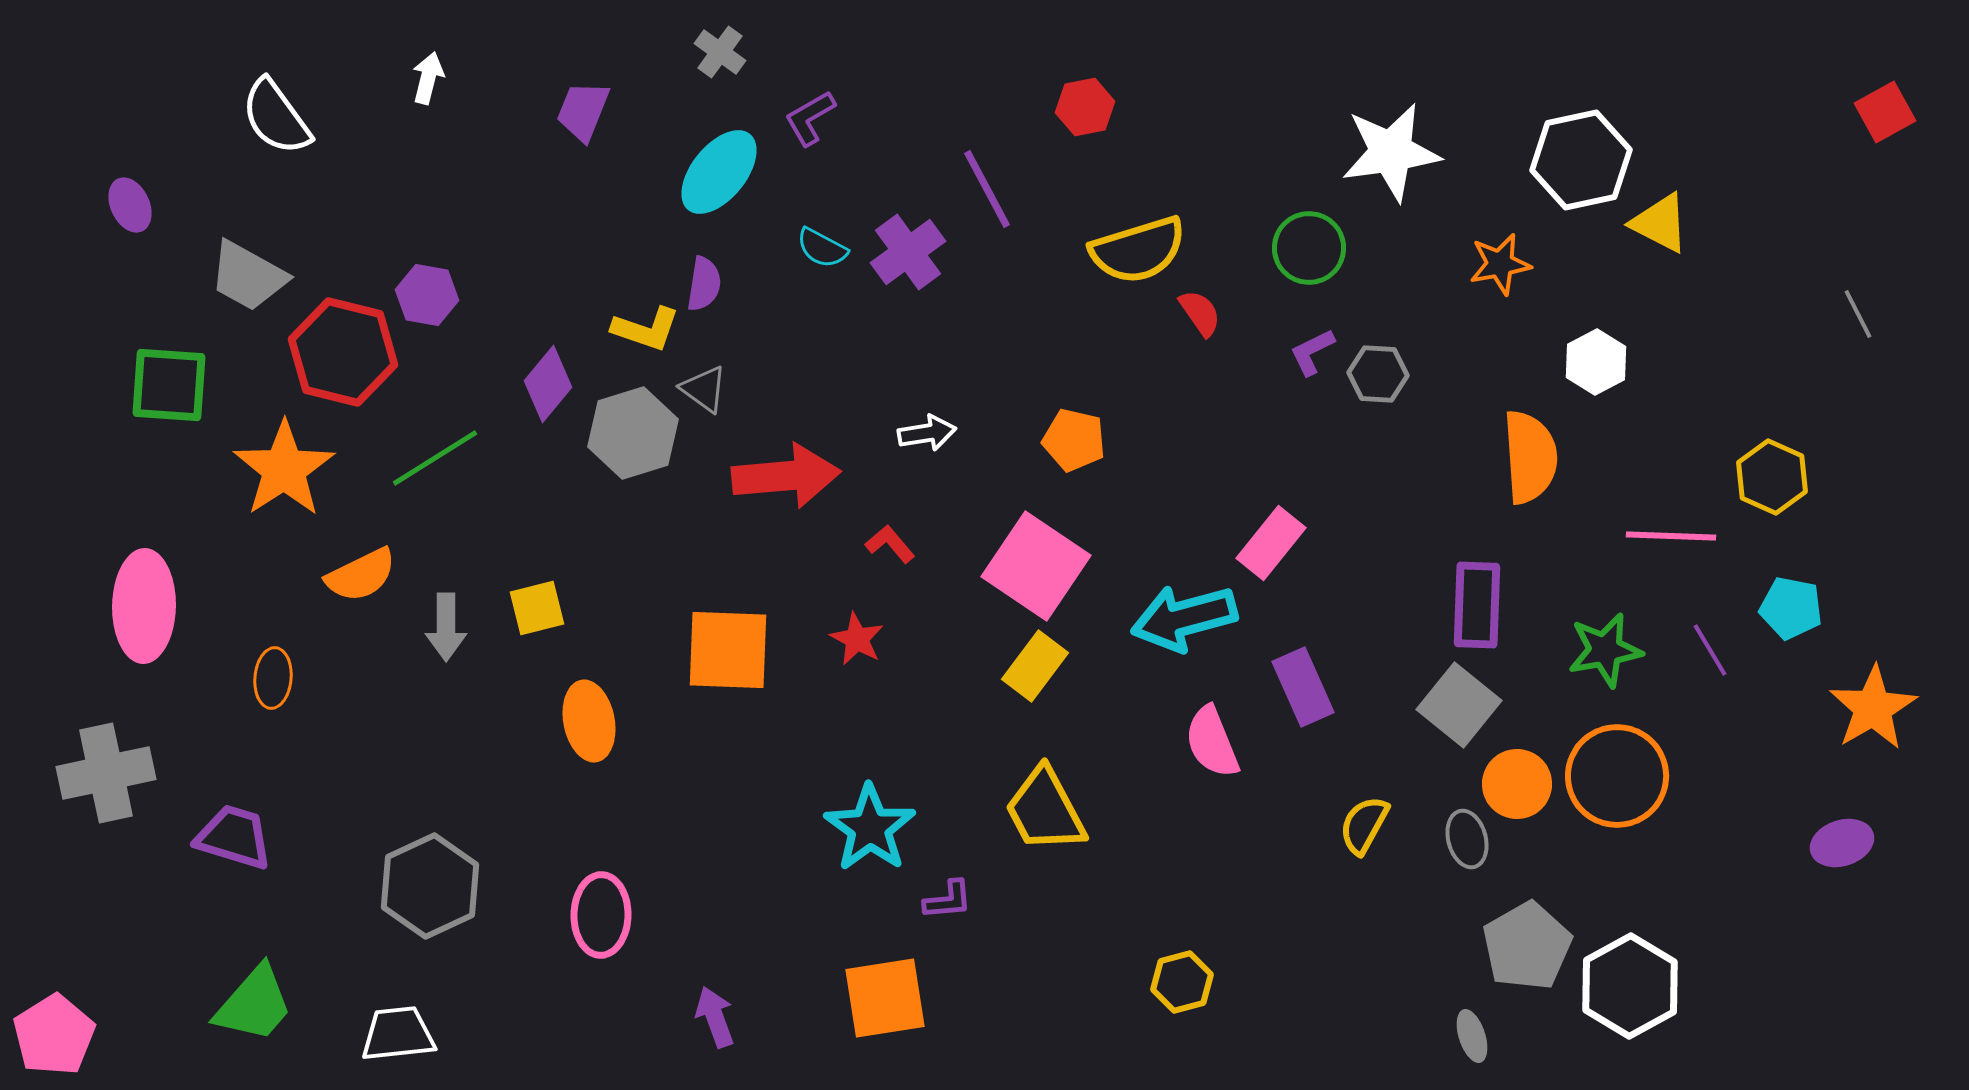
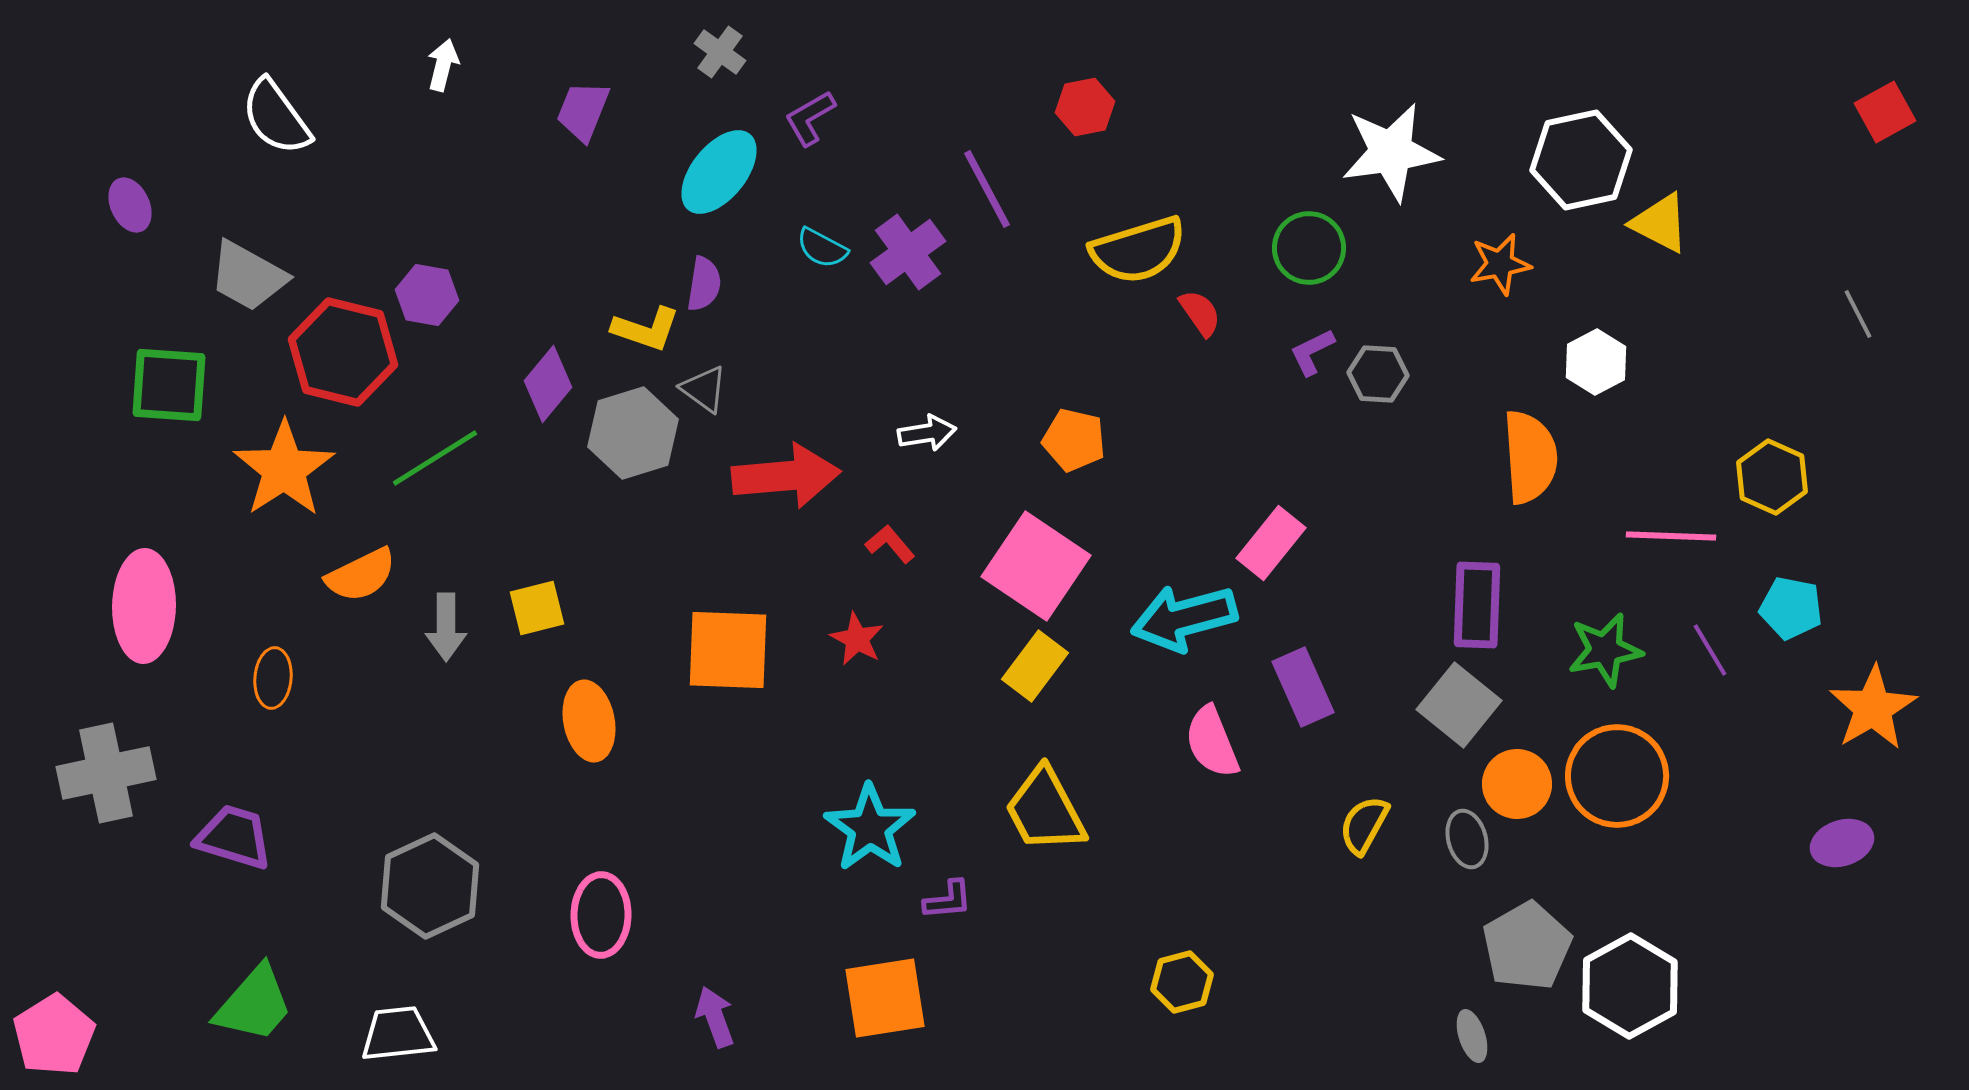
white arrow at (428, 78): moved 15 px right, 13 px up
